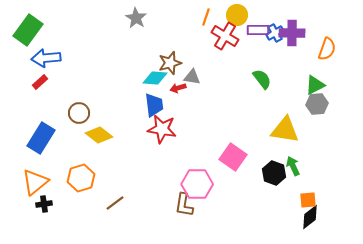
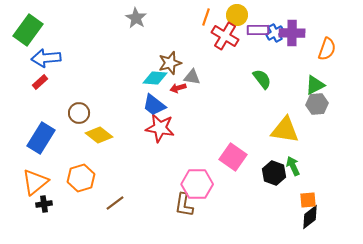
blue trapezoid: rotated 135 degrees clockwise
red star: moved 2 px left, 1 px up
